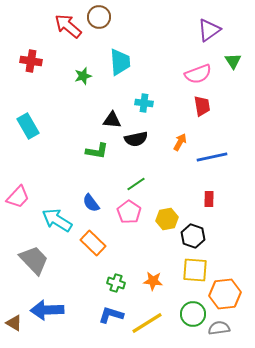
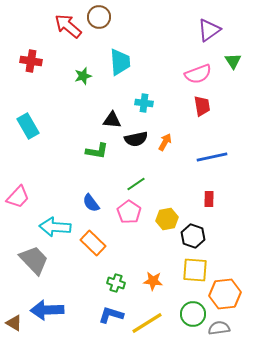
orange arrow: moved 15 px left
cyan arrow: moved 2 px left, 7 px down; rotated 28 degrees counterclockwise
